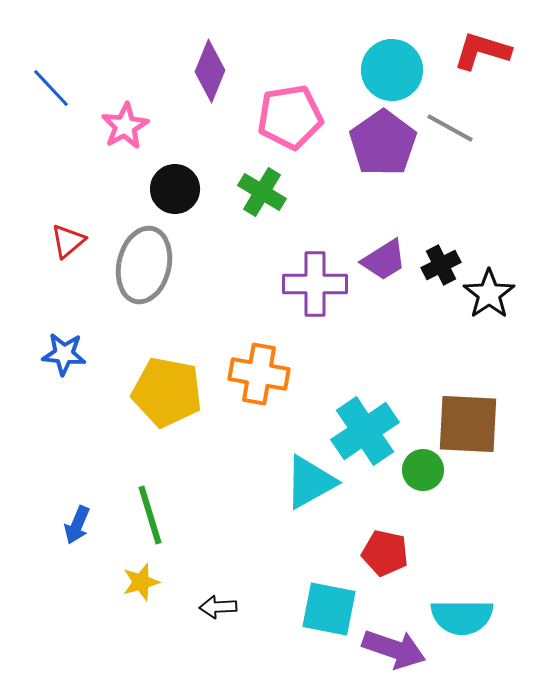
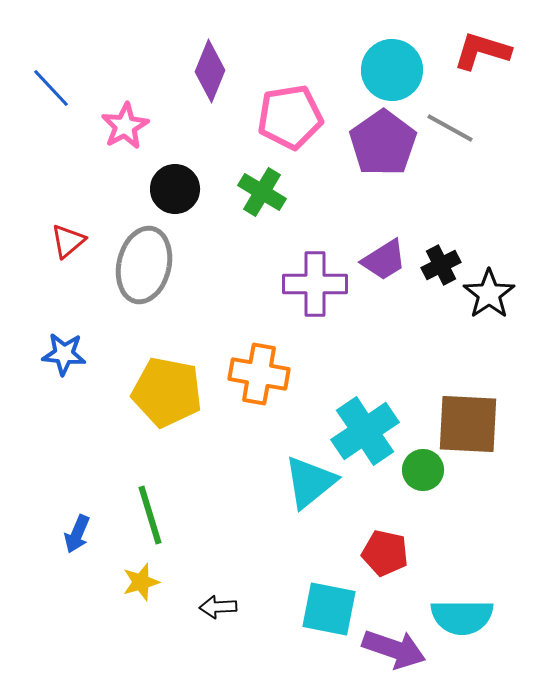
cyan triangle: rotated 10 degrees counterclockwise
blue arrow: moved 9 px down
